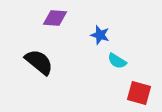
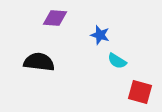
black semicircle: rotated 32 degrees counterclockwise
red square: moved 1 px right, 1 px up
